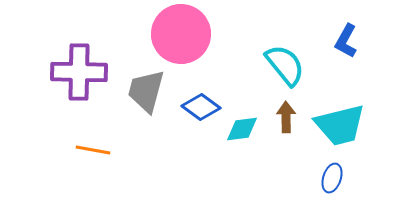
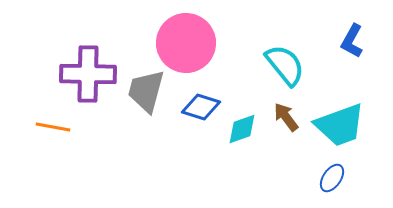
pink circle: moved 5 px right, 9 px down
blue L-shape: moved 6 px right
purple cross: moved 9 px right, 2 px down
blue diamond: rotated 18 degrees counterclockwise
brown arrow: rotated 36 degrees counterclockwise
cyan trapezoid: rotated 6 degrees counterclockwise
cyan diamond: rotated 12 degrees counterclockwise
orange line: moved 40 px left, 23 px up
blue ellipse: rotated 16 degrees clockwise
